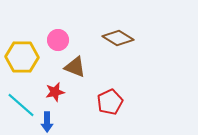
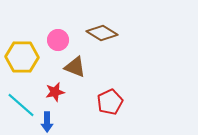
brown diamond: moved 16 px left, 5 px up
